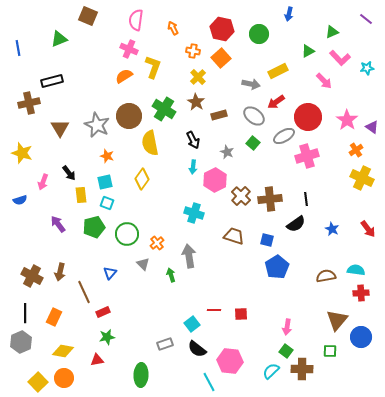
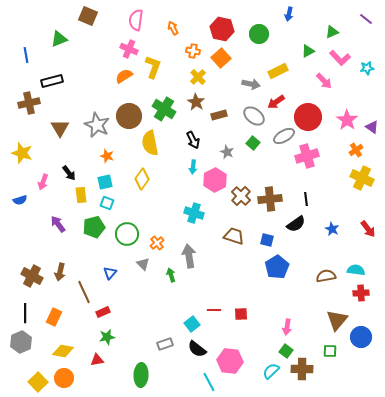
blue line at (18, 48): moved 8 px right, 7 px down
